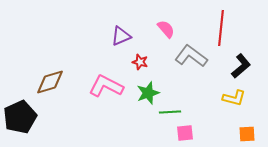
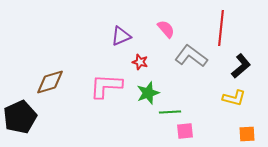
pink L-shape: rotated 24 degrees counterclockwise
pink square: moved 2 px up
